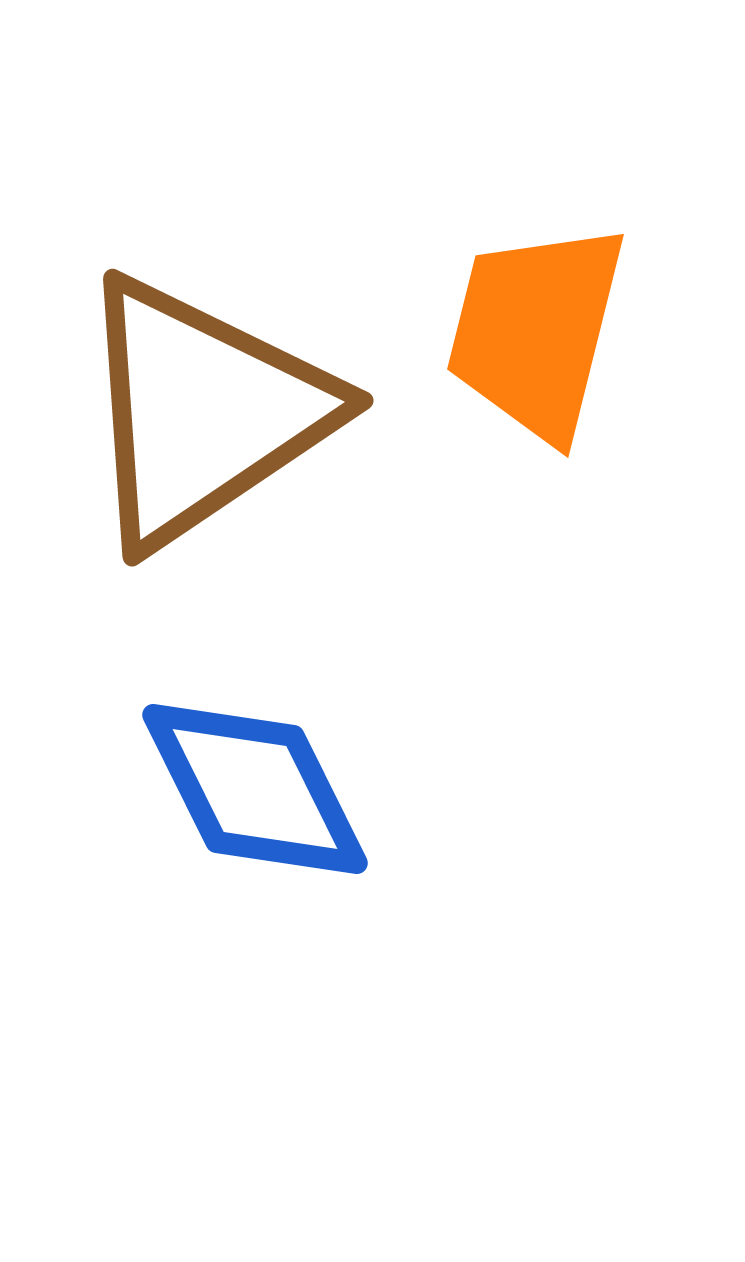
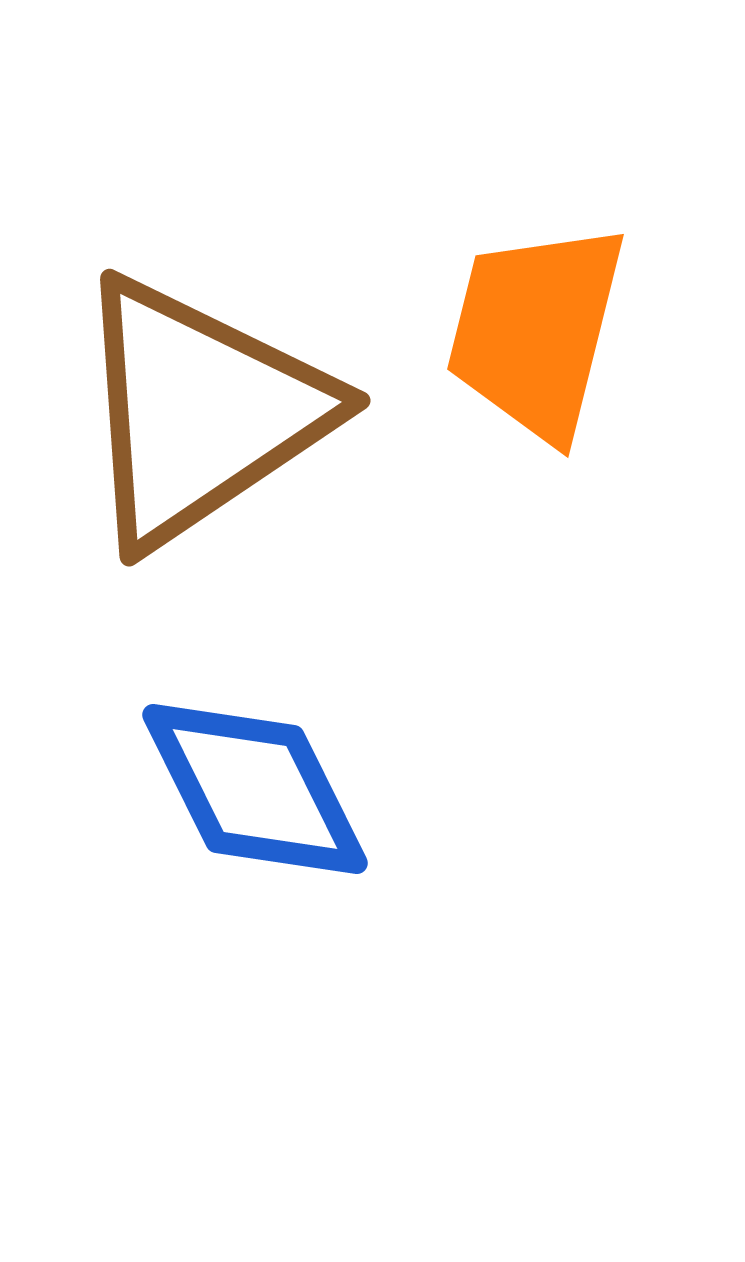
brown triangle: moved 3 px left
